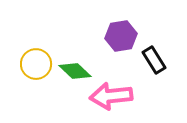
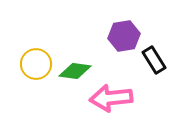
purple hexagon: moved 3 px right
green diamond: rotated 36 degrees counterclockwise
pink arrow: moved 2 px down
